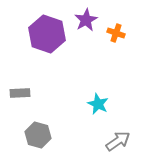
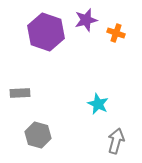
purple star: rotated 15 degrees clockwise
purple hexagon: moved 1 px left, 2 px up
gray arrow: moved 2 px left; rotated 40 degrees counterclockwise
